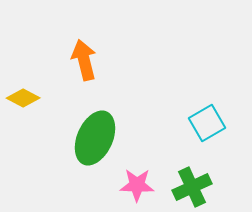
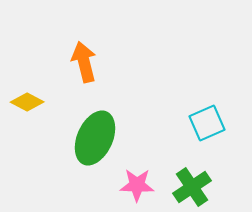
orange arrow: moved 2 px down
yellow diamond: moved 4 px right, 4 px down
cyan square: rotated 6 degrees clockwise
green cross: rotated 9 degrees counterclockwise
